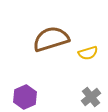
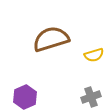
yellow semicircle: moved 6 px right, 2 px down
gray cross: rotated 18 degrees clockwise
